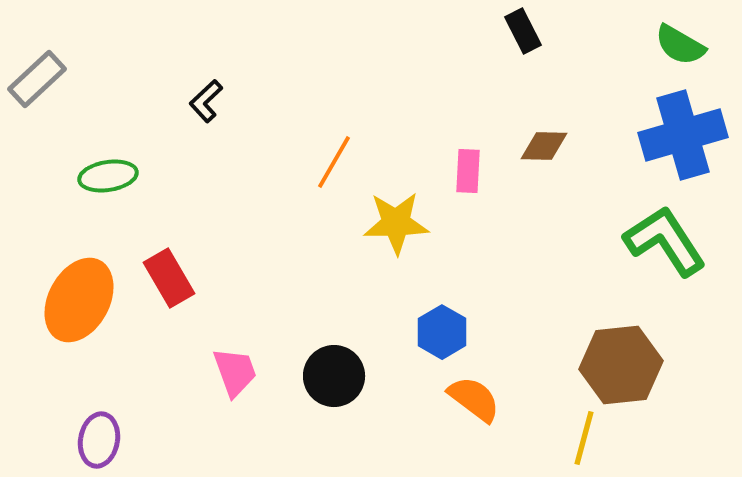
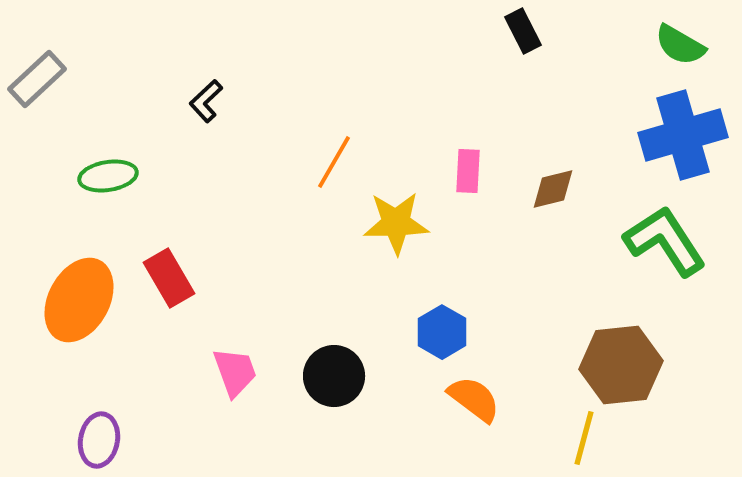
brown diamond: moved 9 px right, 43 px down; rotated 15 degrees counterclockwise
